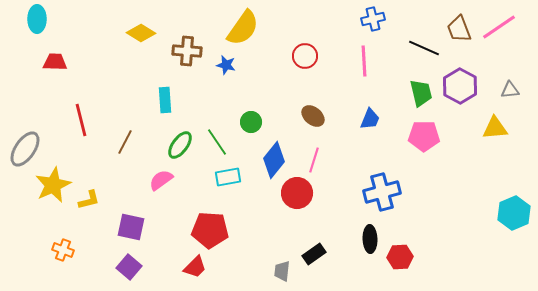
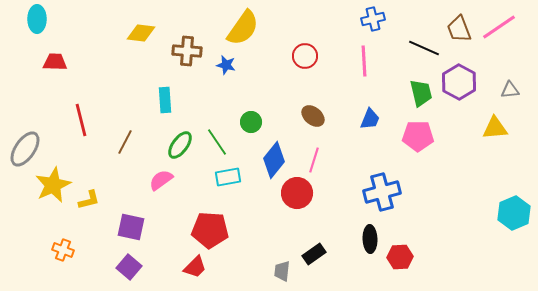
yellow diamond at (141, 33): rotated 24 degrees counterclockwise
purple hexagon at (460, 86): moved 1 px left, 4 px up
pink pentagon at (424, 136): moved 6 px left
